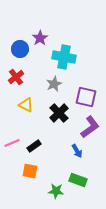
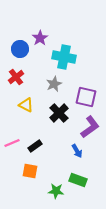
black rectangle: moved 1 px right
